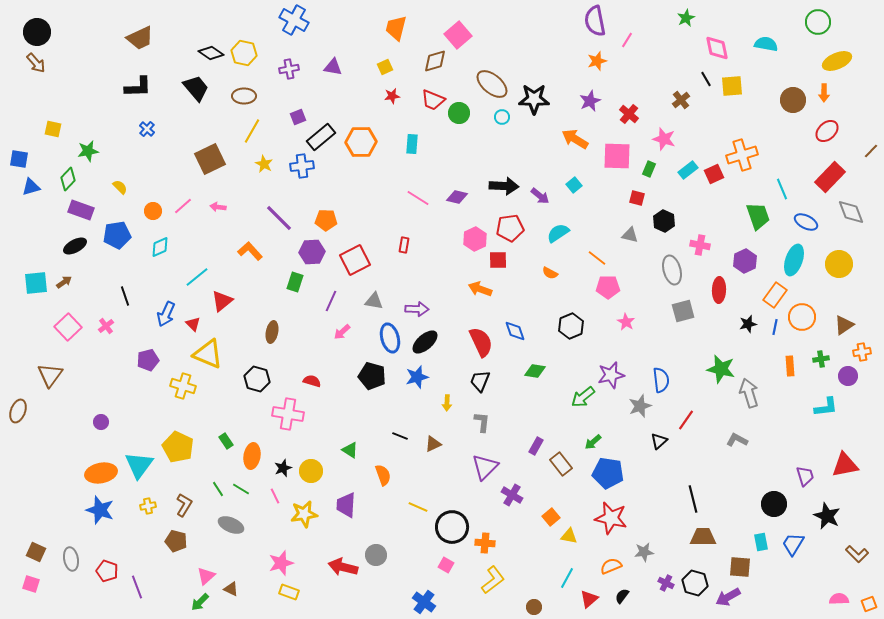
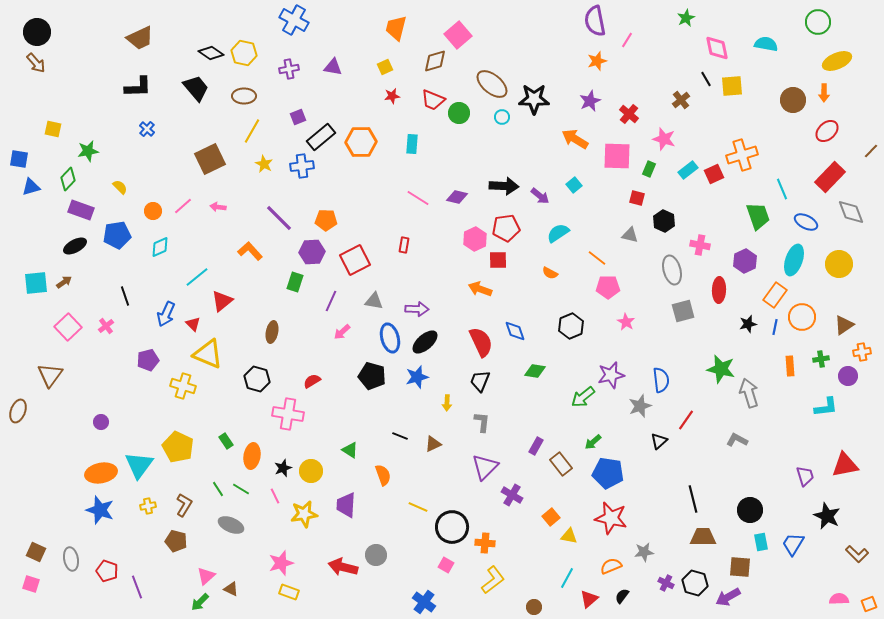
red pentagon at (510, 228): moved 4 px left
red semicircle at (312, 381): rotated 48 degrees counterclockwise
black circle at (774, 504): moved 24 px left, 6 px down
